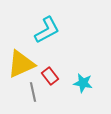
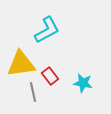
yellow triangle: rotated 16 degrees clockwise
